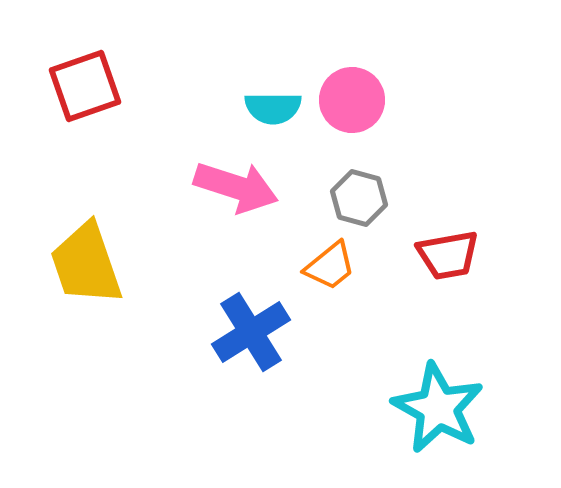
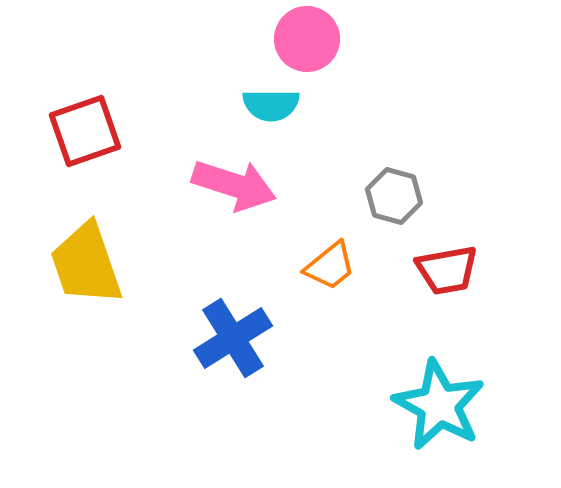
red square: moved 45 px down
pink circle: moved 45 px left, 61 px up
cyan semicircle: moved 2 px left, 3 px up
pink arrow: moved 2 px left, 2 px up
gray hexagon: moved 35 px right, 2 px up
red trapezoid: moved 1 px left, 15 px down
blue cross: moved 18 px left, 6 px down
cyan star: moved 1 px right, 3 px up
